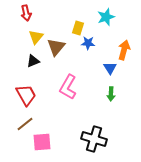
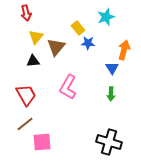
yellow rectangle: rotated 56 degrees counterclockwise
black triangle: rotated 16 degrees clockwise
blue triangle: moved 2 px right
black cross: moved 15 px right, 3 px down
